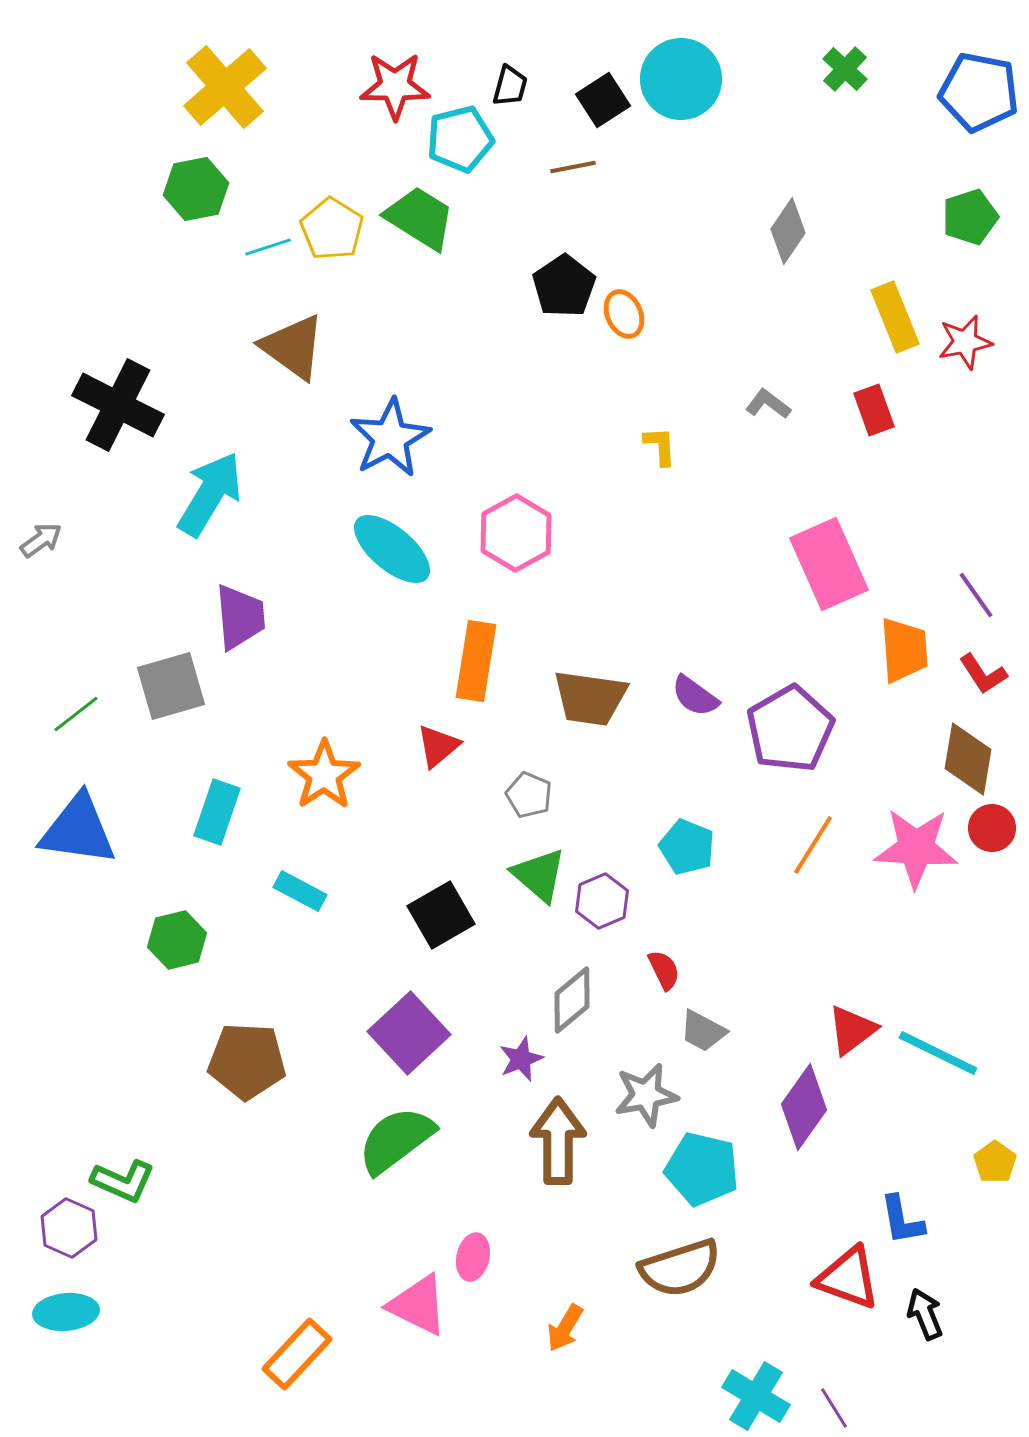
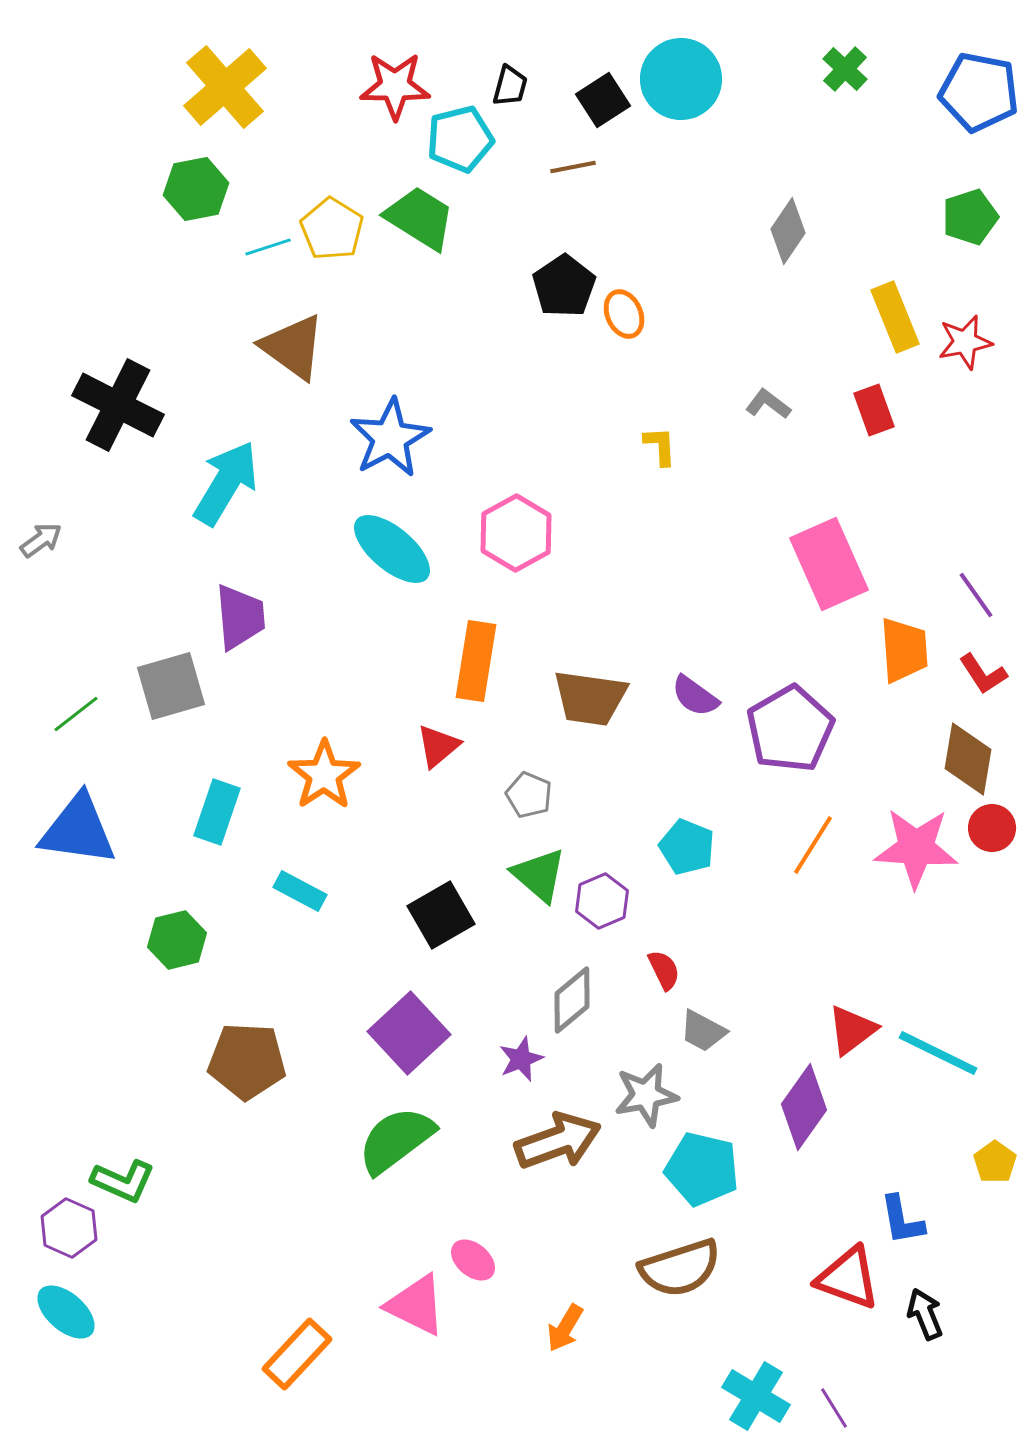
cyan arrow at (210, 494): moved 16 px right, 11 px up
brown arrow at (558, 1141): rotated 70 degrees clockwise
pink ellipse at (473, 1257): moved 3 px down; rotated 63 degrees counterclockwise
pink triangle at (418, 1305): moved 2 px left
cyan ellipse at (66, 1312): rotated 46 degrees clockwise
